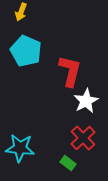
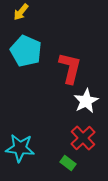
yellow arrow: rotated 18 degrees clockwise
red L-shape: moved 3 px up
